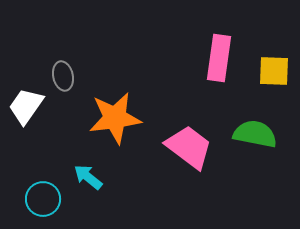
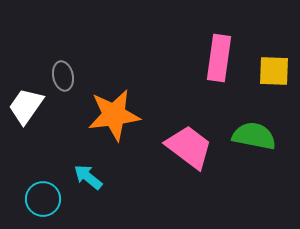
orange star: moved 1 px left, 3 px up
green semicircle: moved 1 px left, 2 px down
